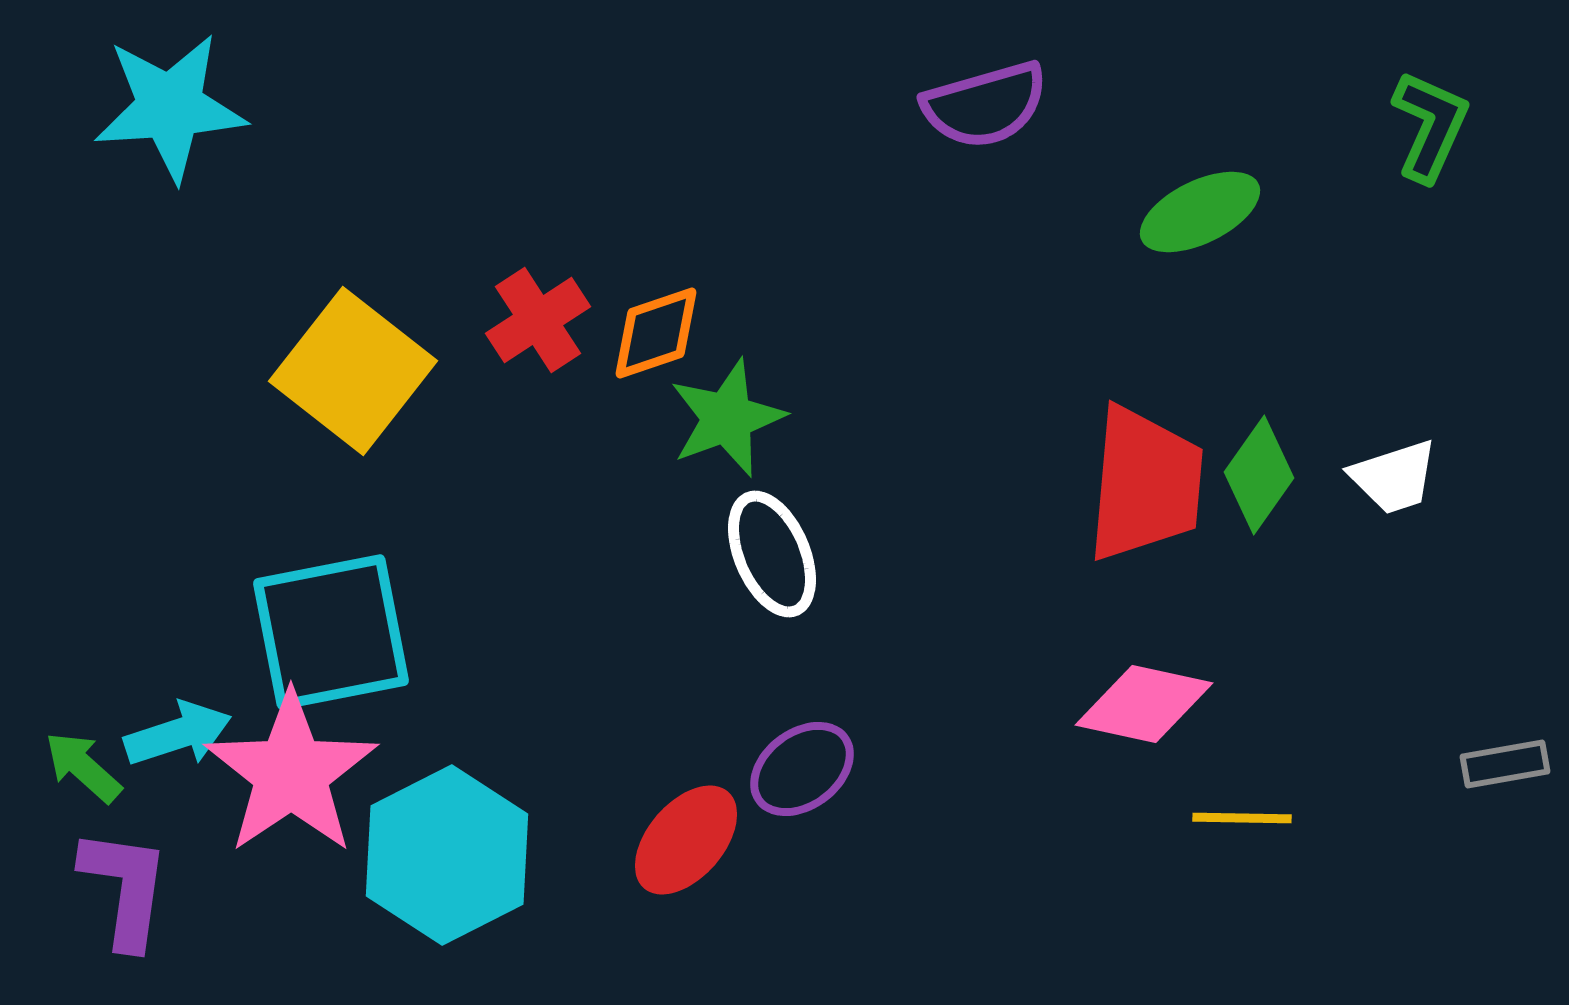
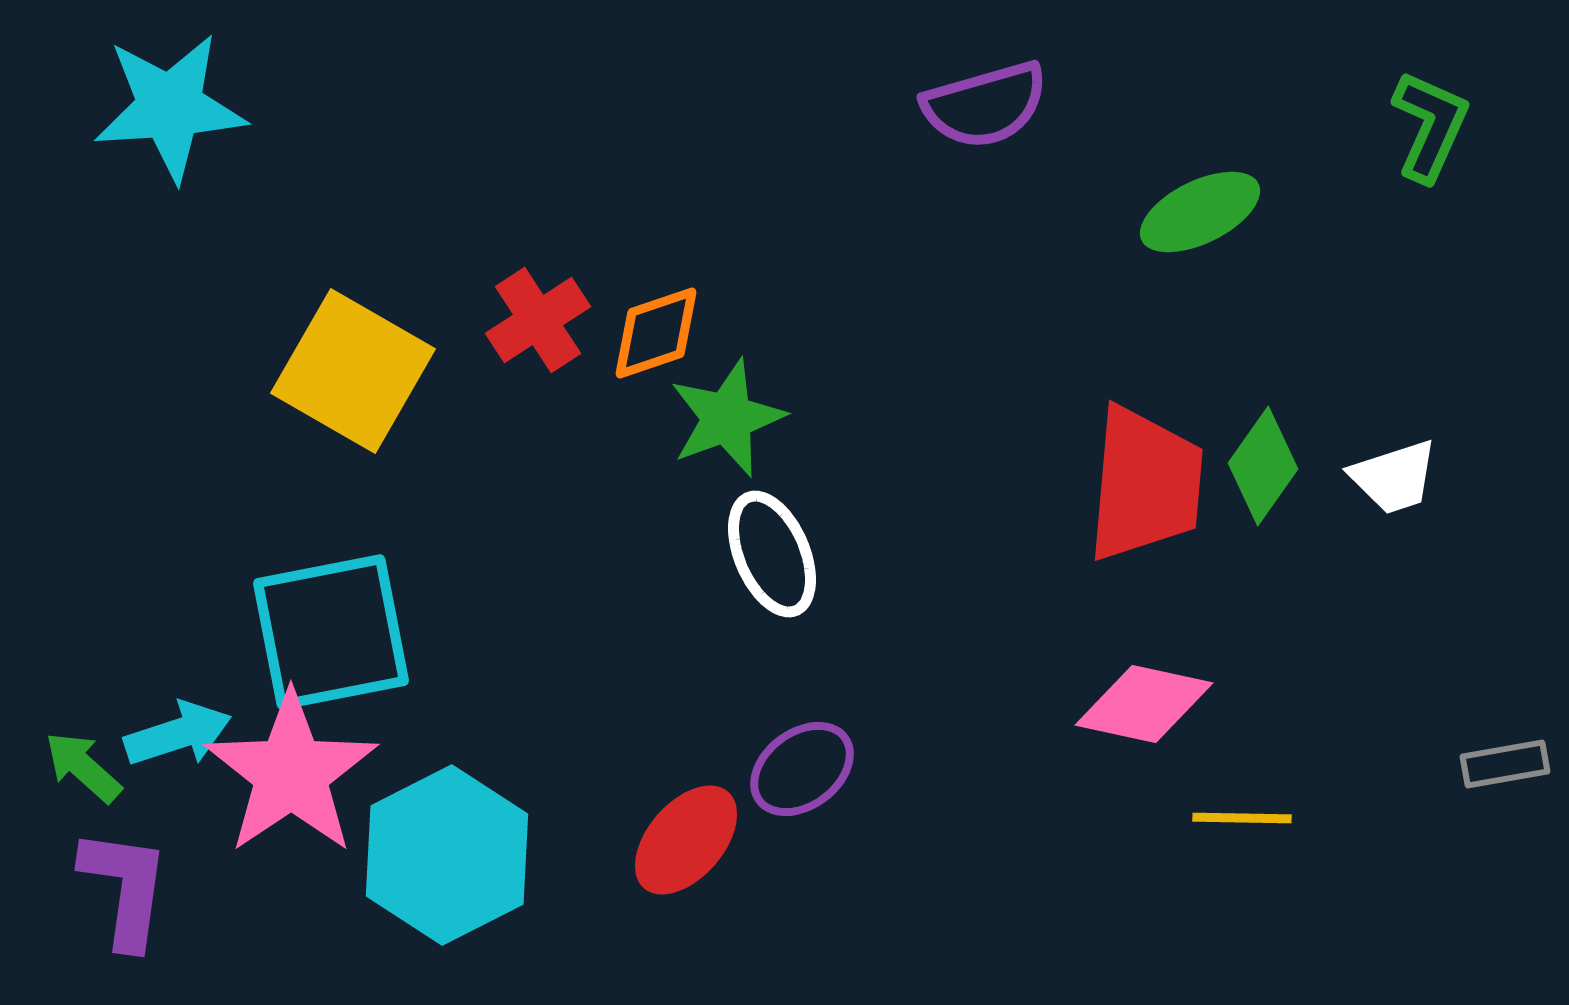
yellow square: rotated 8 degrees counterclockwise
green diamond: moved 4 px right, 9 px up
